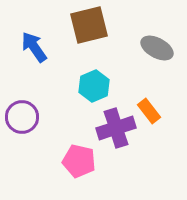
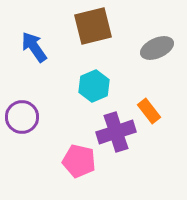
brown square: moved 4 px right, 1 px down
gray ellipse: rotated 52 degrees counterclockwise
purple cross: moved 4 px down
